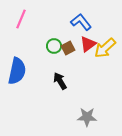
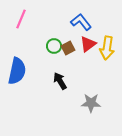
yellow arrow: moved 2 px right; rotated 40 degrees counterclockwise
gray star: moved 4 px right, 14 px up
